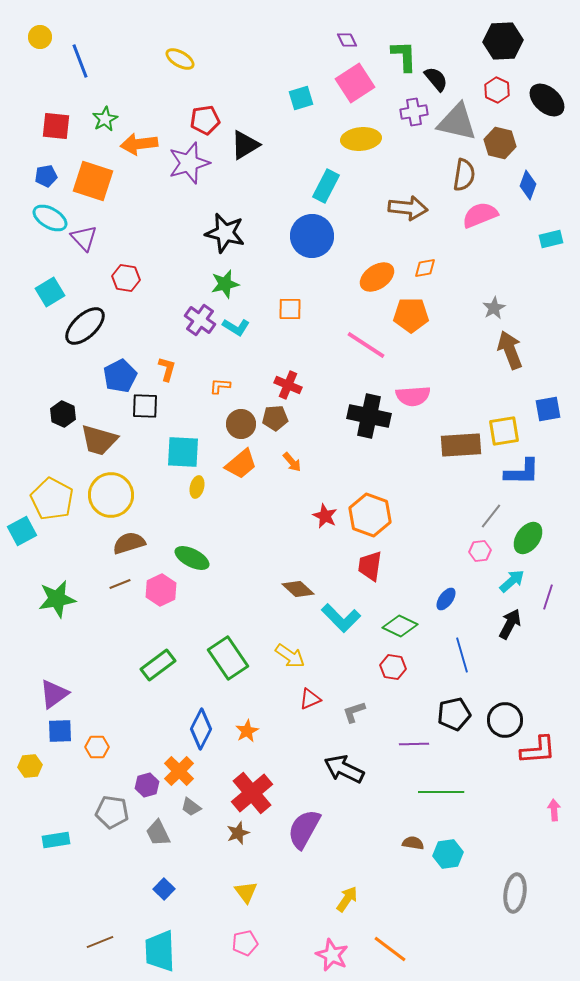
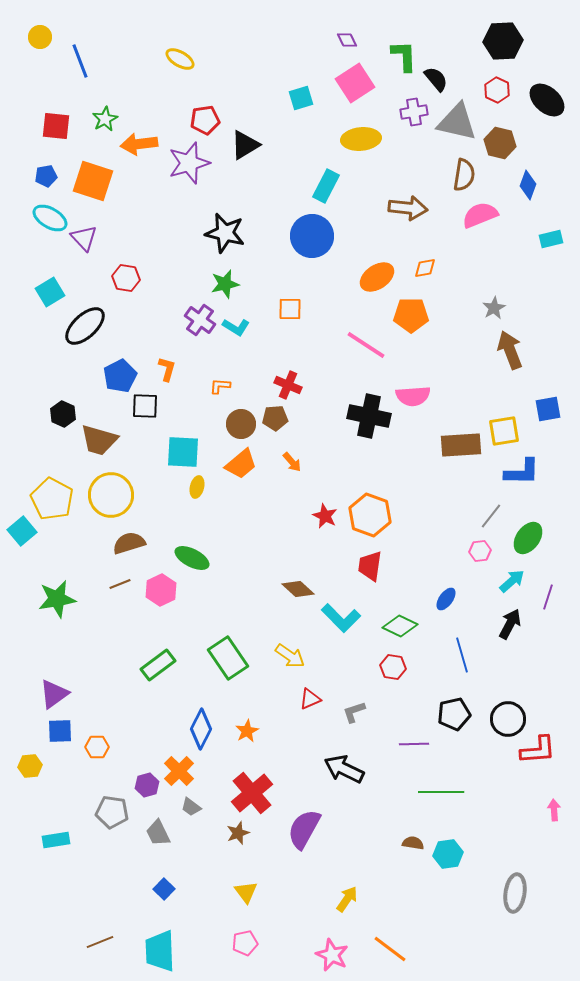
cyan square at (22, 531): rotated 12 degrees counterclockwise
black circle at (505, 720): moved 3 px right, 1 px up
